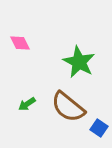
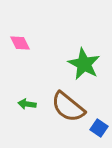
green star: moved 5 px right, 2 px down
green arrow: rotated 42 degrees clockwise
